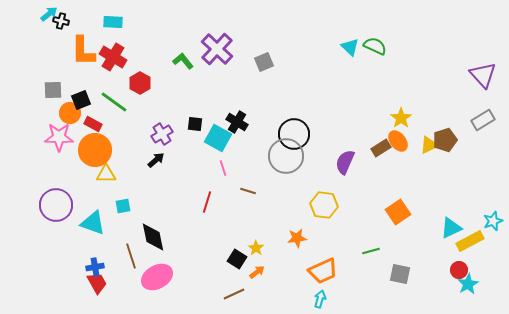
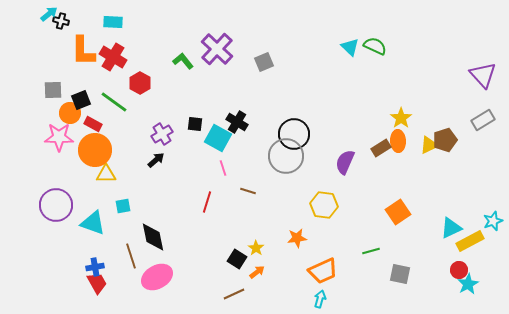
orange ellipse at (398, 141): rotated 35 degrees clockwise
